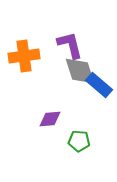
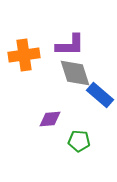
purple L-shape: rotated 104 degrees clockwise
orange cross: moved 1 px up
gray diamond: moved 5 px left, 2 px down
blue rectangle: moved 1 px right, 10 px down
